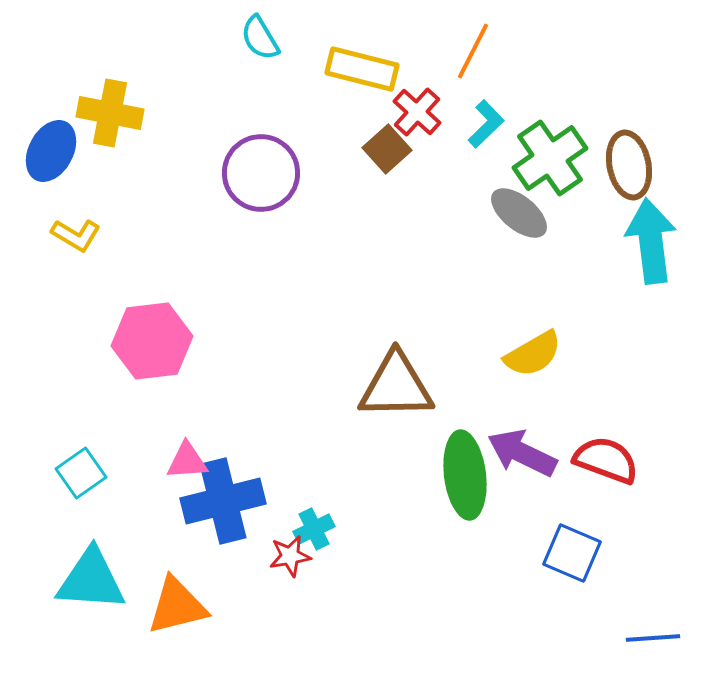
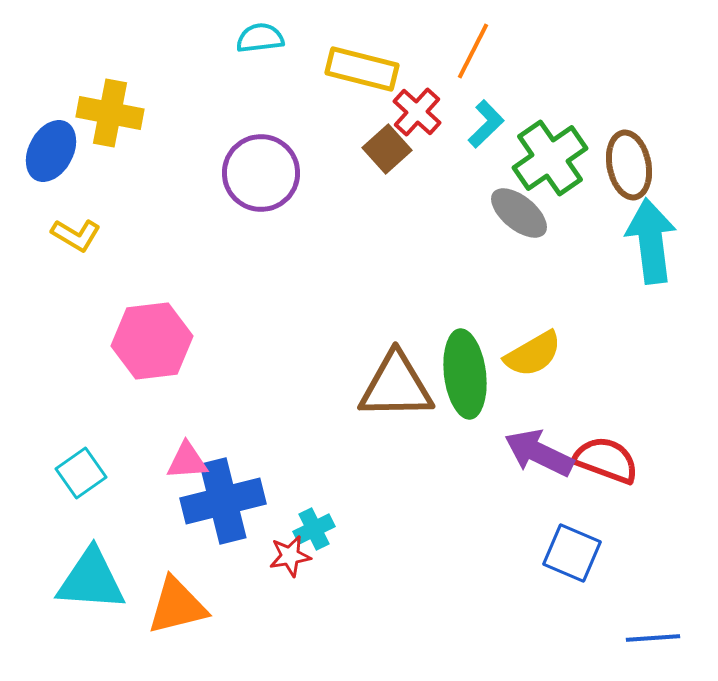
cyan semicircle: rotated 114 degrees clockwise
purple arrow: moved 17 px right
green ellipse: moved 101 px up
